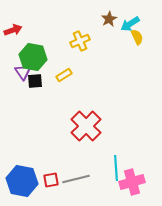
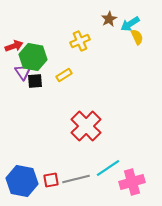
red arrow: moved 1 px right, 16 px down
cyan line: moved 8 px left; rotated 60 degrees clockwise
